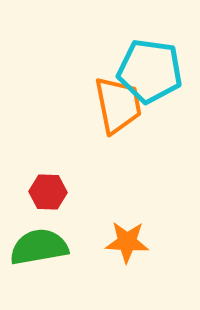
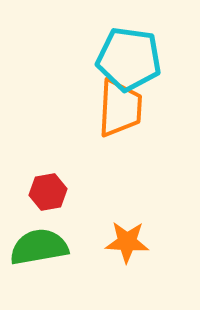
cyan pentagon: moved 21 px left, 12 px up
orange trapezoid: moved 2 px right, 3 px down; rotated 14 degrees clockwise
red hexagon: rotated 12 degrees counterclockwise
